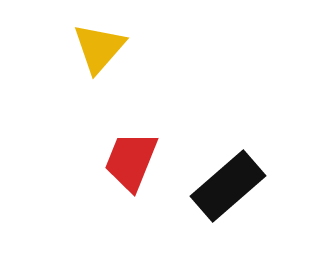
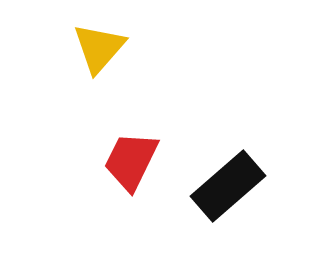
red trapezoid: rotated 4 degrees clockwise
